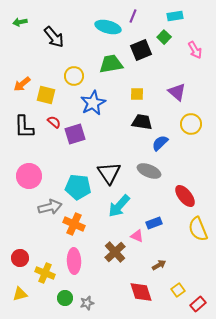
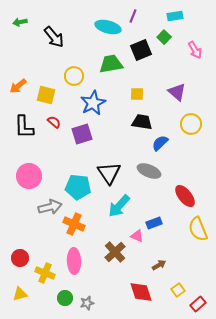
orange arrow at (22, 84): moved 4 px left, 2 px down
purple square at (75, 134): moved 7 px right
